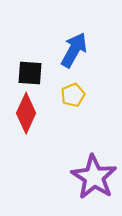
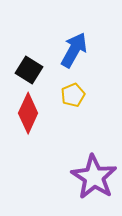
black square: moved 1 px left, 3 px up; rotated 28 degrees clockwise
red diamond: moved 2 px right
